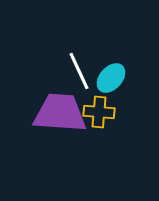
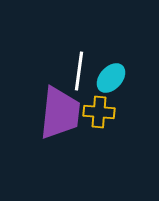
white line: rotated 33 degrees clockwise
purple trapezoid: rotated 92 degrees clockwise
